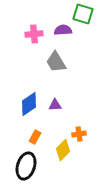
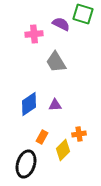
purple semicircle: moved 2 px left, 6 px up; rotated 30 degrees clockwise
orange rectangle: moved 7 px right
black ellipse: moved 2 px up
